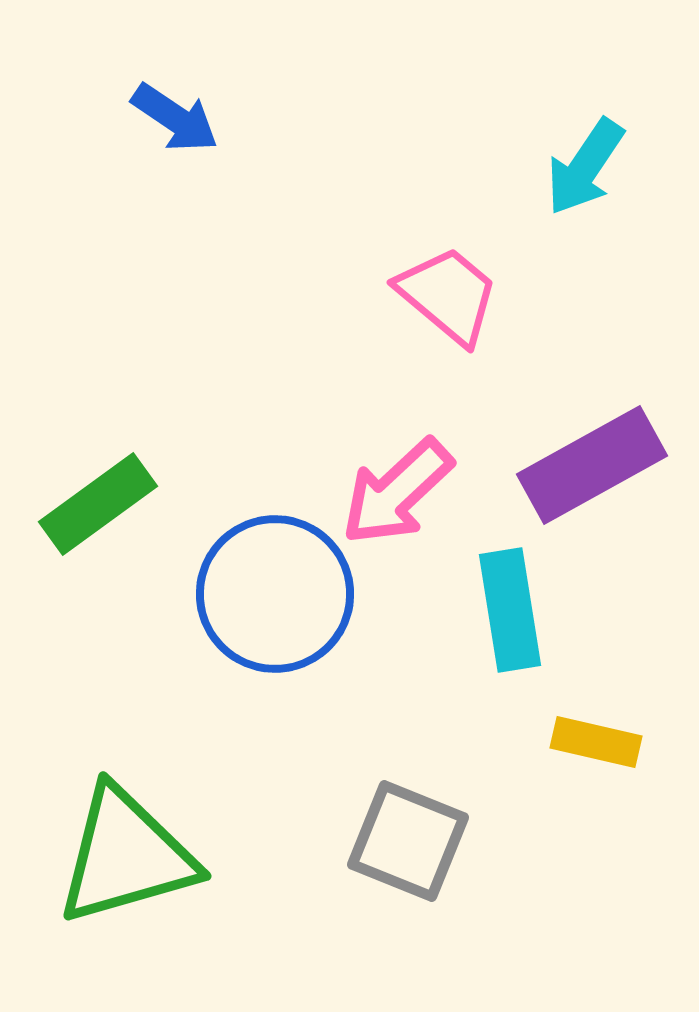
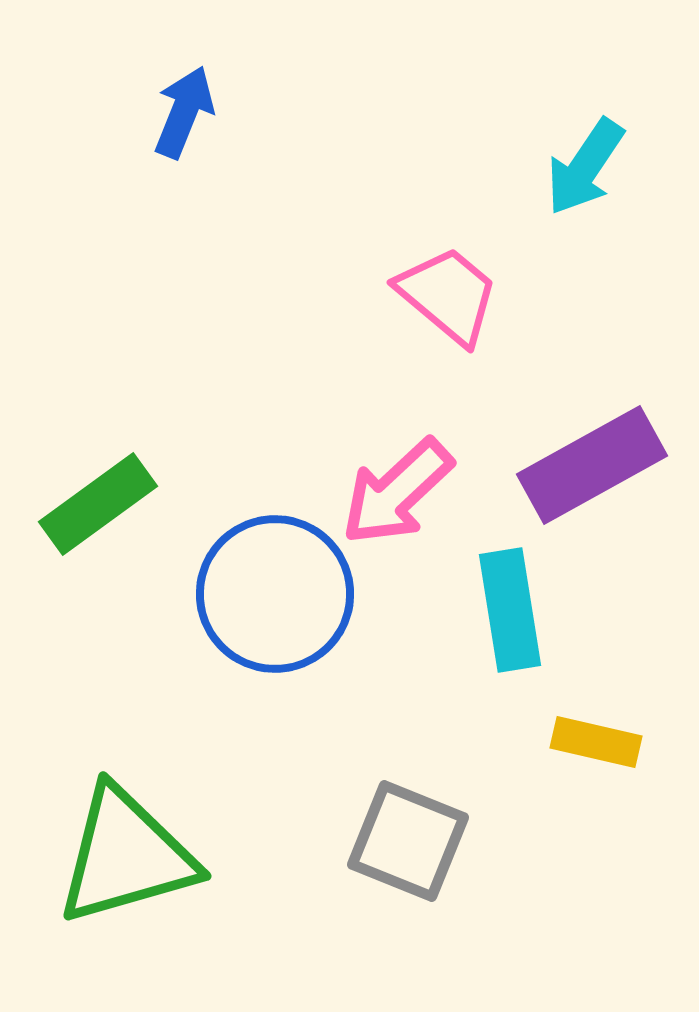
blue arrow: moved 9 px right, 6 px up; rotated 102 degrees counterclockwise
